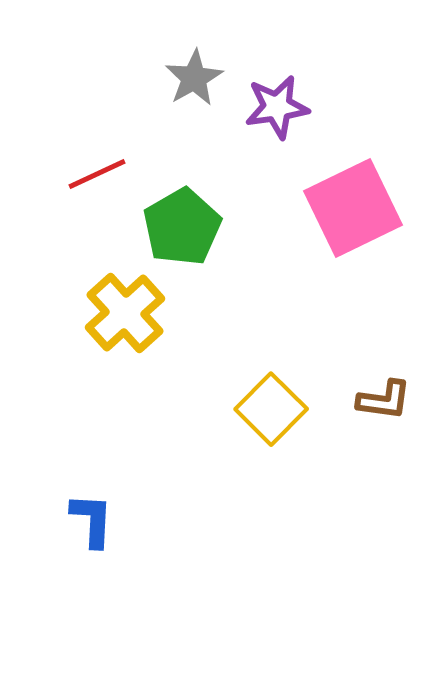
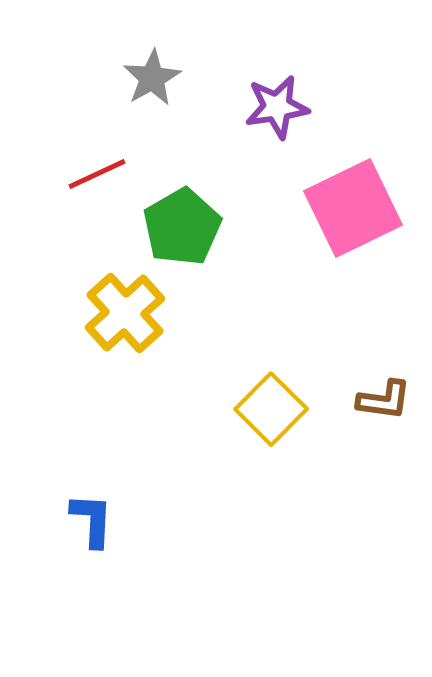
gray star: moved 42 px left
